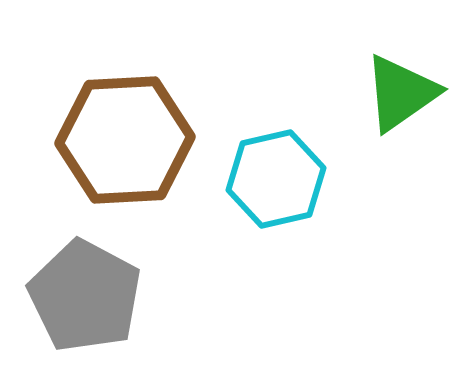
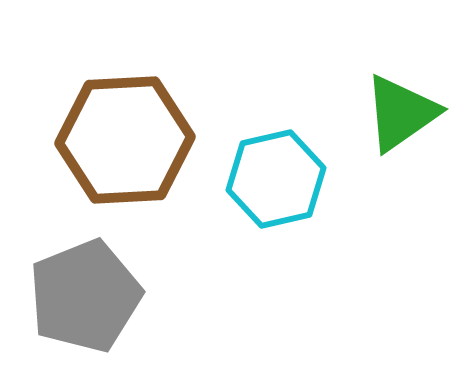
green triangle: moved 20 px down
gray pentagon: rotated 22 degrees clockwise
